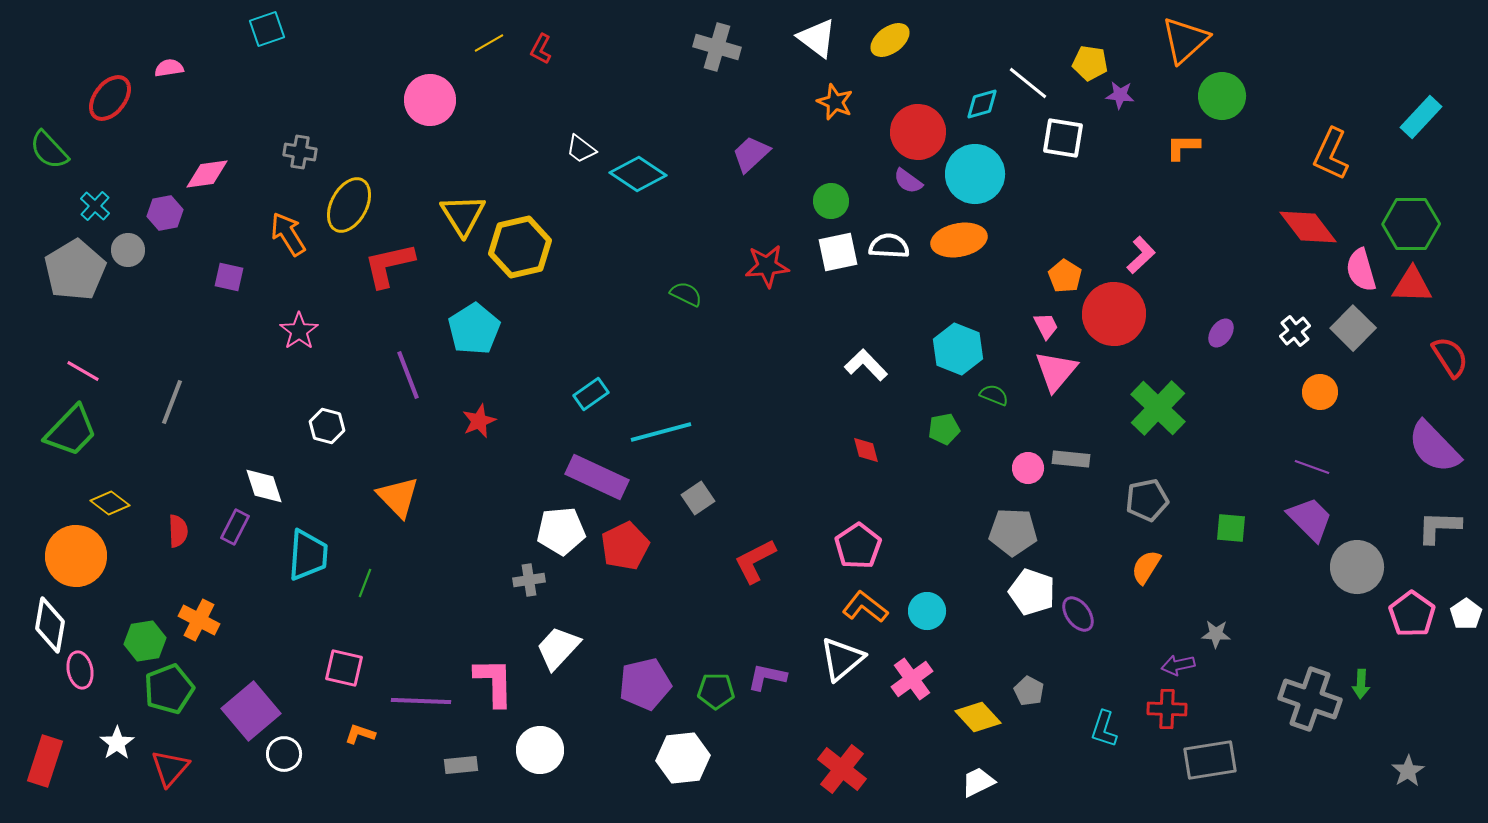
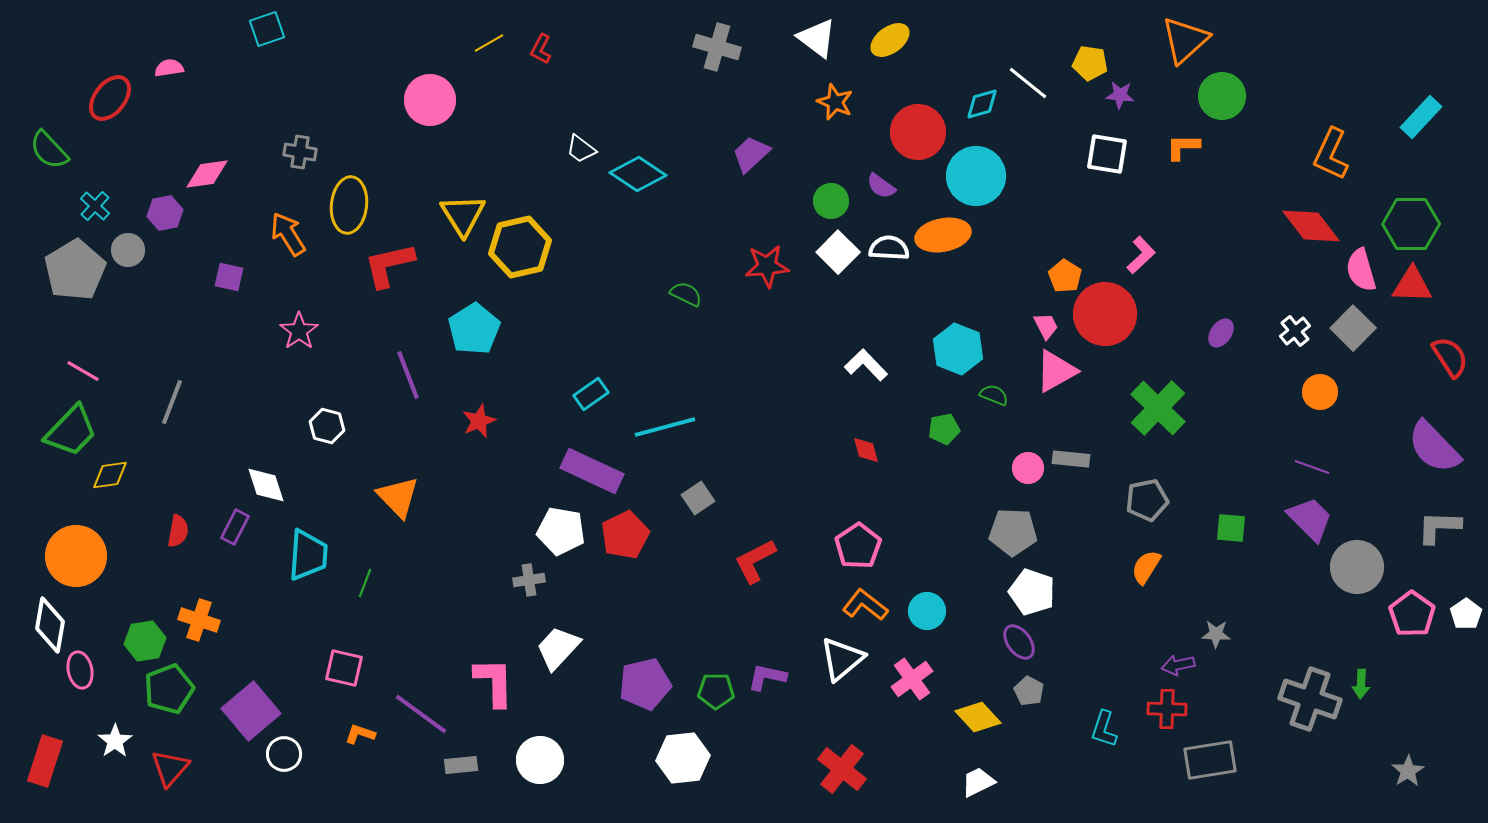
white square at (1063, 138): moved 44 px right, 16 px down
cyan circle at (975, 174): moved 1 px right, 2 px down
purple semicircle at (908, 181): moved 27 px left, 5 px down
yellow ellipse at (349, 205): rotated 22 degrees counterclockwise
red diamond at (1308, 227): moved 3 px right, 1 px up
orange ellipse at (959, 240): moved 16 px left, 5 px up
white semicircle at (889, 246): moved 2 px down
white square at (838, 252): rotated 33 degrees counterclockwise
red circle at (1114, 314): moved 9 px left
pink triangle at (1056, 371): rotated 21 degrees clockwise
cyan line at (661, 432): moved 4 px right, 5 px up
purple rectangle at (597, 477): moved 5 px left, 6 px up
white diamond at (264, 486): moved 2 px right, 1 px up
yellow diamond at (110, 503): moved 28 px up; rotated 45 degrees counterclockwise
red semicircle at (178, 531): rotated 12 degrees clockwise
white pentagon at (561, 531): rotated 15 degrees clockwise
red pentagon at (625, 546): moved 11 px up
orange L-shape at (865, 607): moved 2 px up
purple ellipse at (1078, 614): moved 59 px left, 28 px down
orange cross at (199, 620): rotated 9 degrees counterclockwise
purple line at (421, 701): moved 13 px down; rotated 34 degrees clockwise
white star at (117, 743): moved 2 px left, 2 px up
white circle at (540, 750): moved 10 px down
